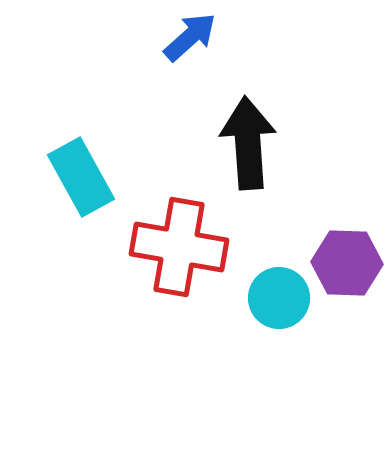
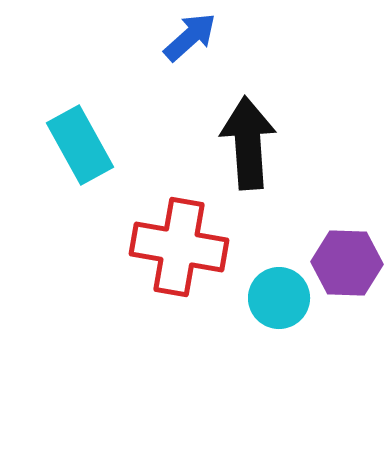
cyan rectangle: moved 1 px left, 32 px up
